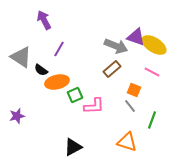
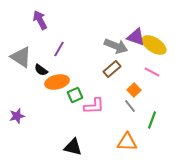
purple arrow: moved 4 px left
orange square: rotated 24 degrees clockwise
orange triangle: rotated 15 degrees counterclockwise
black triangle: rotated 42 degrees clockwise
